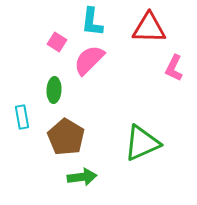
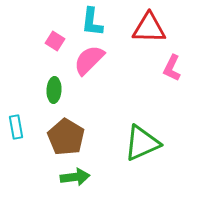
pink square: moved 2 px left, 1 px up
pink L-shape: moved 2 px left
cyan rectangle: moved 6 px left, 10 px down
green arrow: moved 7 px left
